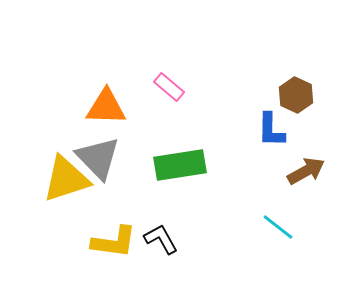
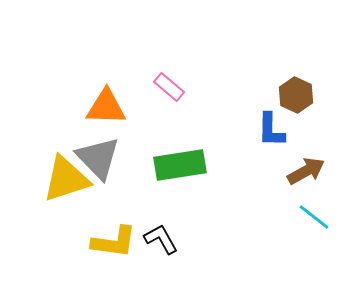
cyan line: moved 36 px right, 10 px up
